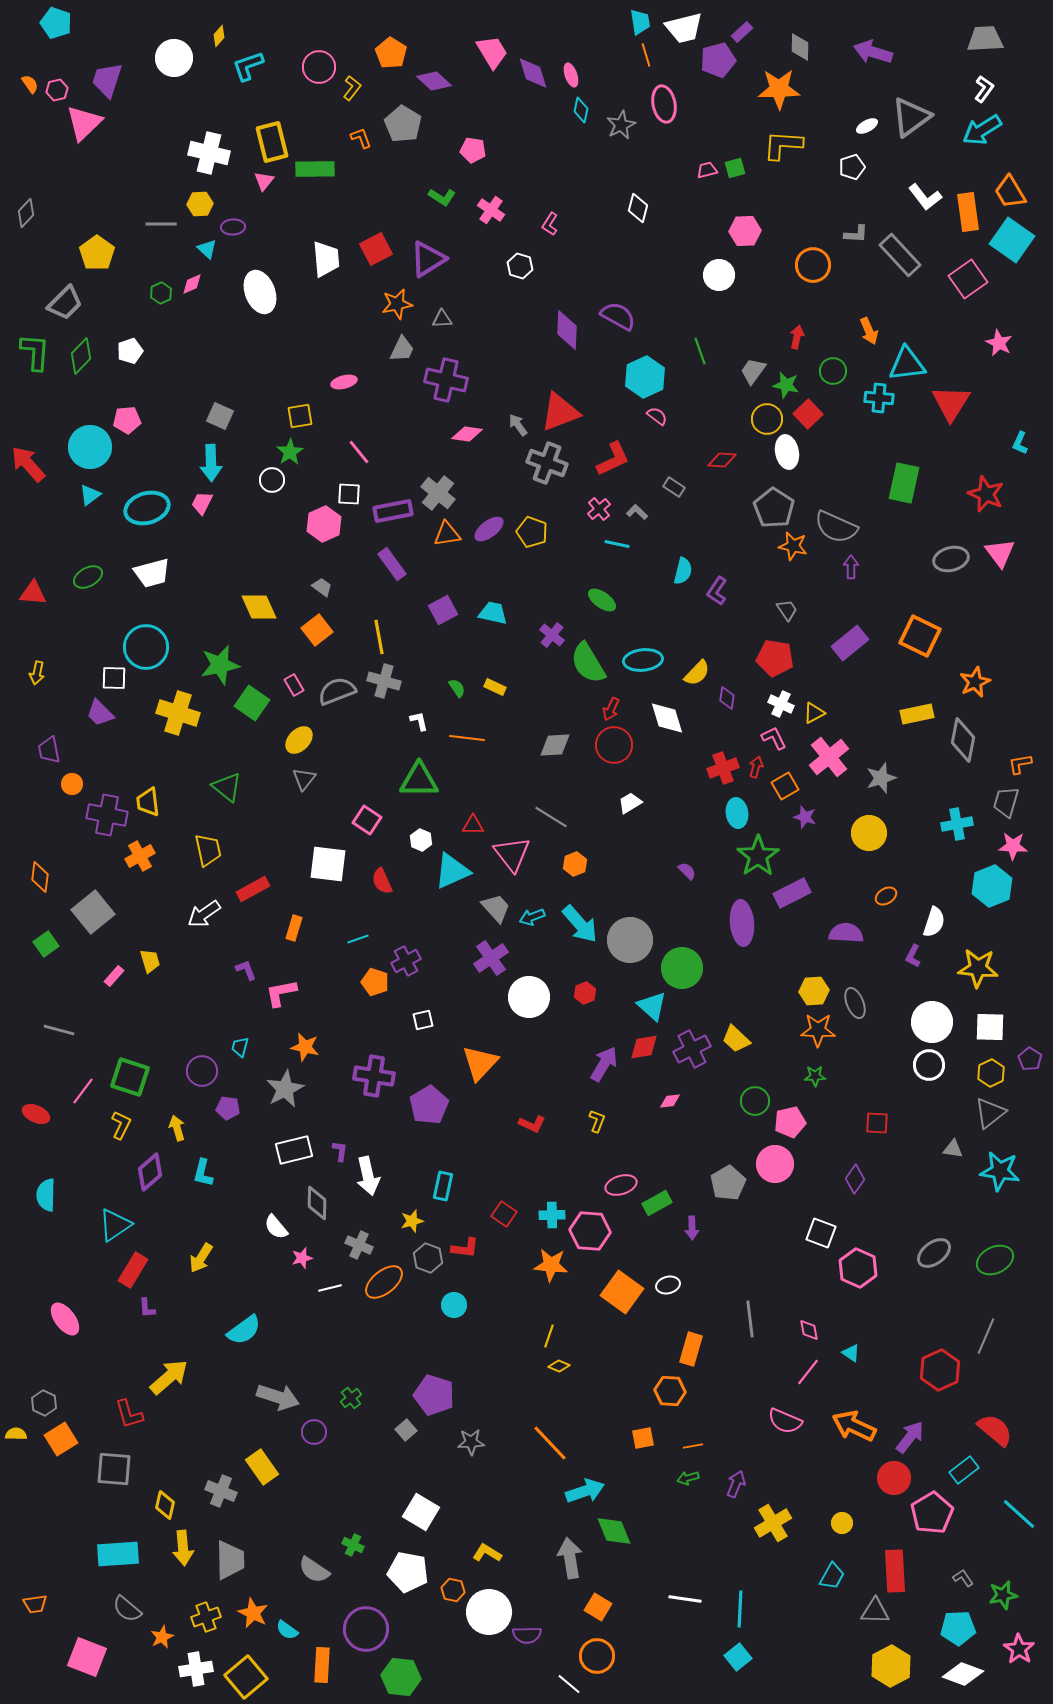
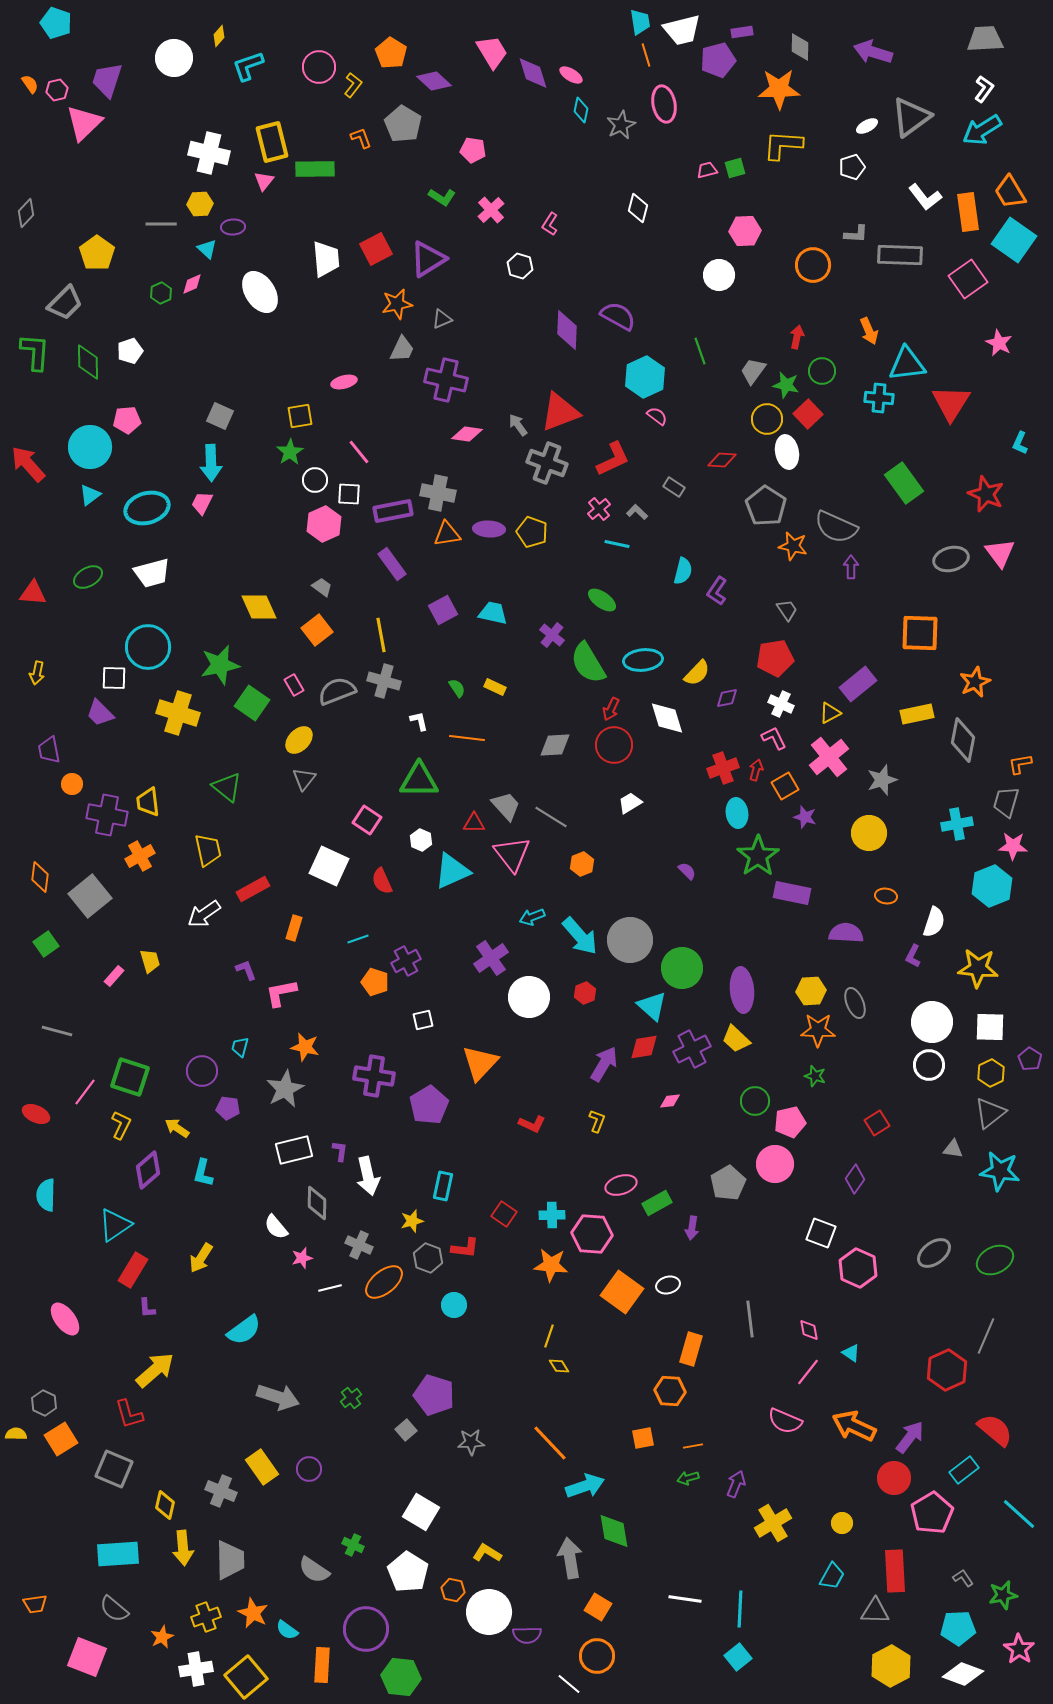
white trapezoid at (684, 28): moved 2 px left, 2 px down
purple rectangle at (742, 32): rotated 35 degrees clockwise
pink ellipse at (571, 75): rotated 40 degrees counterclockwise
yellow L-shape at (352, 88): moved 1 px right, 3 px up
pink cross at (491, 210): rotated 12 degrees clockwise
cyan square at (1012, 240): moved 2 px right
gray rectangle at (900, 255): rotated 45 degrees counterclockwise
white ellipse at (260, 292): rotated 12 degrees counterclockwise
gray triangle at (442, 319): rotated 20 degrees counterclockwise
green diamond at (81, 356): moved 7 px right, 6 px down; rotated 45 degrees counterclockwise
green circle at (833, 371): moved 11 px left
white circle at (272, 480): moved 43 px right
green rectangle at (904, 483): rotated 48 degrees counterclockwise
gray cross at (438, 493): rotated 28 degrees counterclockwise
gray pentagon at (774, 508): moved 8 px left, 2 px up
purple ellipse at (489, 529): rotated 40 degrees clockwise
orange square at (920, 636): moved 3 px up; rotated 24 degrees counterclockwise
yellow line at (379, 637): moved 2 px right, 2 px up
purple rectangle at (850, 643): moved 8 px right, 41 px down
cyan circle at (146, 647): moved 2 px right
red pentagon at (775, 658): rotated 18 degrees counterclockwise
purple diamond at (727, 698): rotated 70 degrees clockwise
yellow triangle at (814, 713): moved 16 px right
red arrow at (756, 767): moved 3 px down
gray star at (881, 778): moved 1 px right, 2 px down
red triangle at (473, 825): moved 1 px right, 2 px up
white square at (328, 864): moved 1 px right, 2 px down; rotated 18 degrees clockwise
orange hexagon at (575, 864): moved 7 px right
purple rectangle at (792, 893): rotated 39 degrees clockwise
orange ellipse at (886, 896): rotated 40 degrees clockwise
gray trapezoid at (496, 908): moved 10 px right, 102 px up
gray square at (93, 912): moved 3 px left, 16 px up
purple ellipse at (742, 923): moved 67 px down
cyan arrow at (580, 924): moved 12 px down
yellow hexagon at (814, 991): moved 3 px left
gray line at (59, 1030): moved 2 px left, 1 px down
green star at (815, 1076): rotated 20 degrees clockwise
pink line at (83, 1091): moved 2 px right, 1 px down
red square at (877, 1123): rotated 35 degrees counterclockwise
yellow arrow at (177, 1128): rotated 40 degrees counterclockwise
purple diamond at (150, 1172): moved 2 px left, 2 px up
purple arrow at (692, 1228): rotated 10 degrees clockwise
pink hexagon at (590, 1231): moved 2 px right, 3 px down
yellow diamond at (559, 1366): rotated 35 degrees clockwise
red hexagon at (940, 1370): moved 7 px right
yellow arrow at (169, 1377): moved 14 px left, 7 px up
purple circle at (314, 1432): moved 5 px left, 37 px down
gray square at (114, 1469): rotated 18 degrees clockwise
cyan arrow at (585, 1491): moved 5 px up
green diamond at (614, 1531): rotated 12 degrees clockwise
white pentagon at (408, 1572): rotated 21 degrees clockwise
gray semicircle at (127, 1609): moved 13 px left
